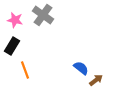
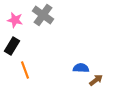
blue semicircle: rotated 35 degrees counterclockwise
